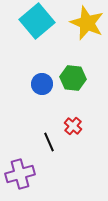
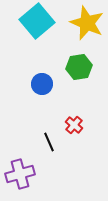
green hexagon: moved 6 px right, 11 px up; rotated 15 degrees counterclockwise
red cross: moved 1 px right, 1 px up
